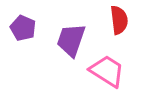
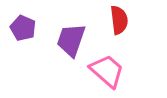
pink trapezoid: rotated 9 degrees clockwise
